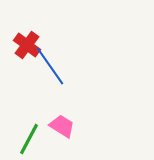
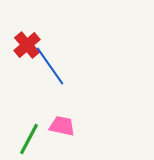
red cross: rotated 12 degrees clockwise
pink trapezoid: rotated 20 degrees counterclockwise
